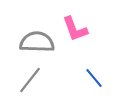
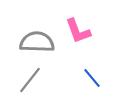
pink L-shape: moved 3 px right, 2 px down
blue line: moved 2 px left
